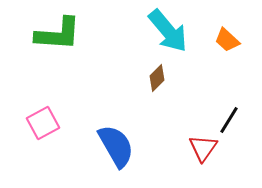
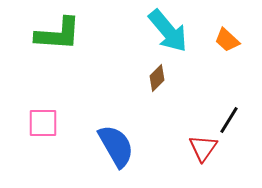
pink square: rotated 28 degrees clockwise
